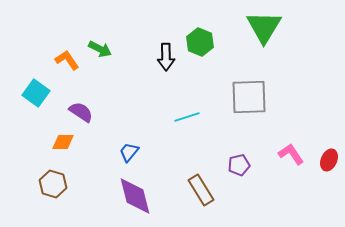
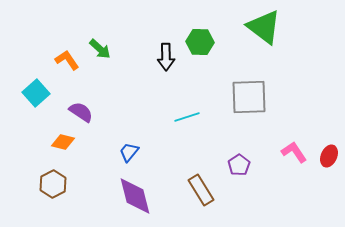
green triangle: rotated 24 degrees counterclockwise
green hexagon: rotated 20 degrees counterclockwise
green arrow: rotated 15 degrees clockwise
cyan square: rotated 12 degrees clockwise
orange diamond: rotated 15 degrees clockwise
pink L-shape: moved 3 px right, 2 px up
red ellipse: moved 4 px up
purple pentagon: rotated 20 degrees counterclockwise
brown hexagon: rotated 16 degrees clockwise
